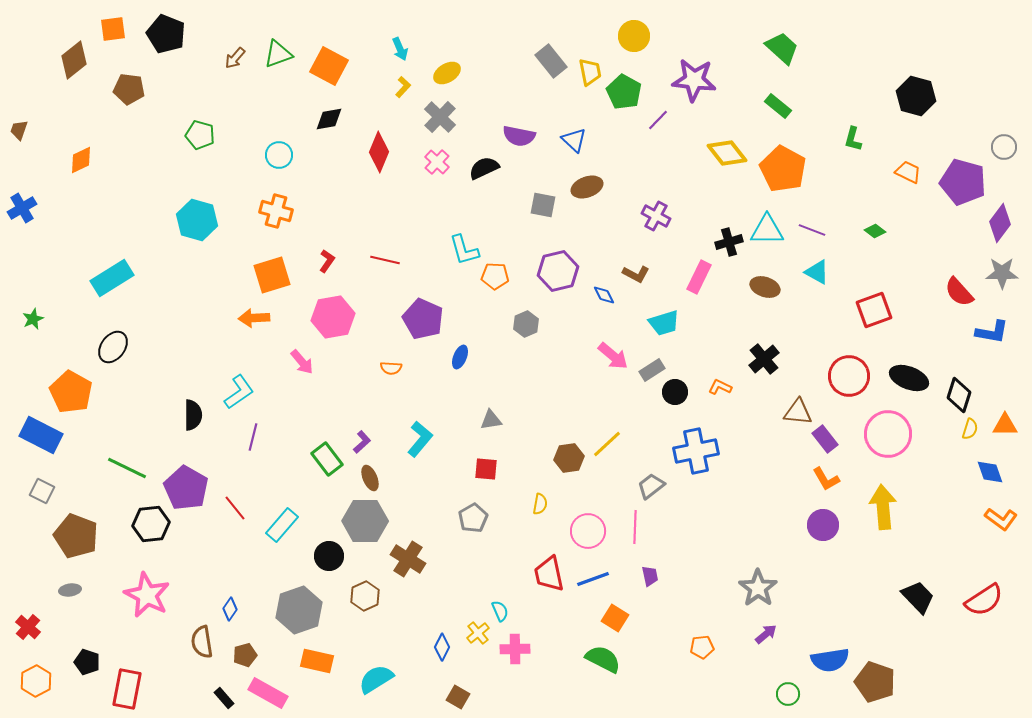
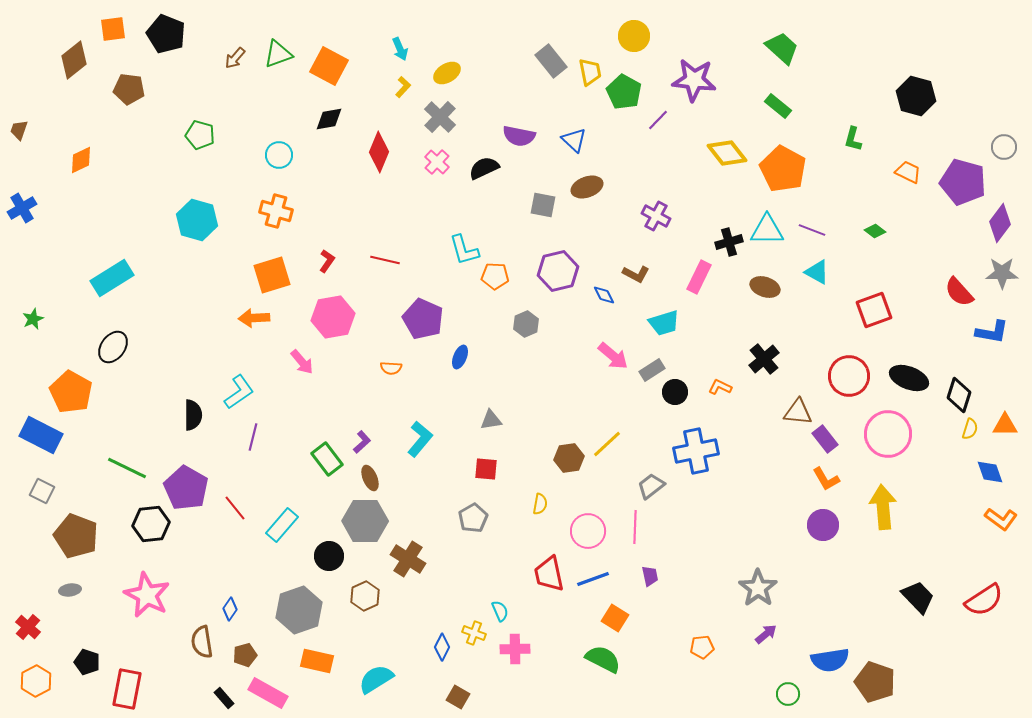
yellow cross at (478, 633): moved 4 px left; rotated 30 degrees counterclockwise
